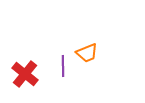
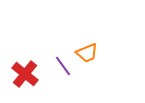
purple line: rotated 35 degrees counterclockwise
